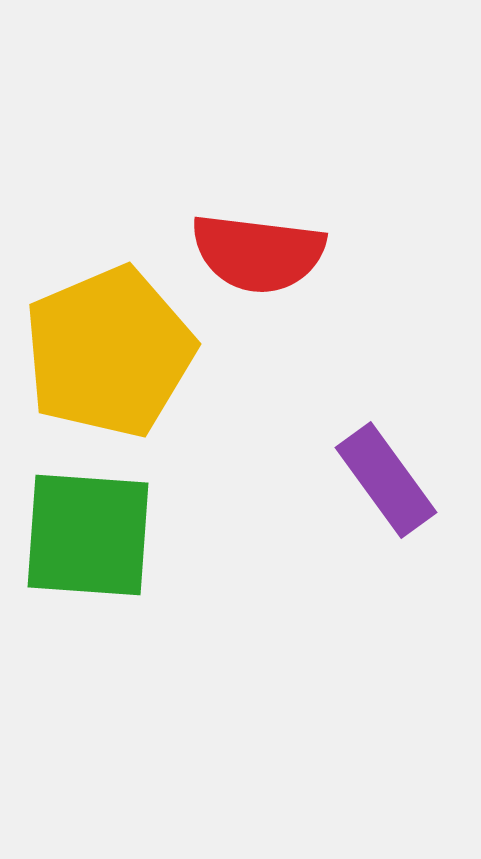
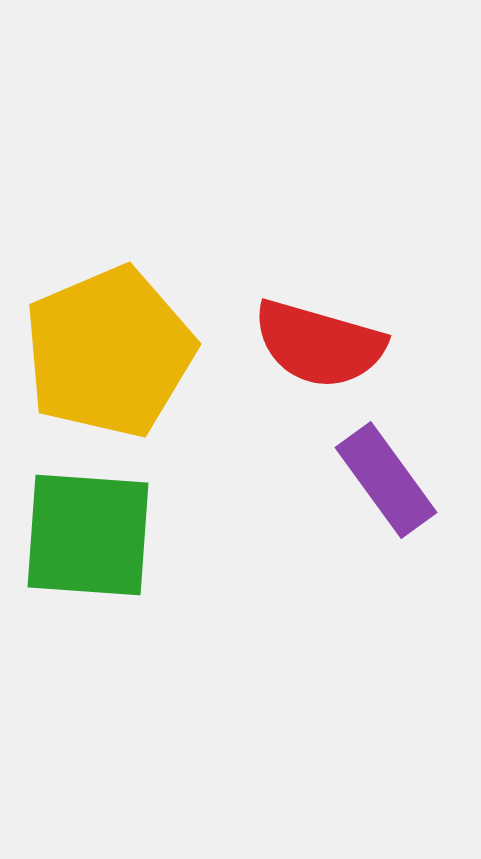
red semicircle: moved 61 px right, 91 px down; rotated 9 degrees clockwise
